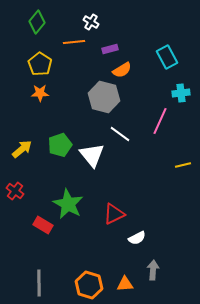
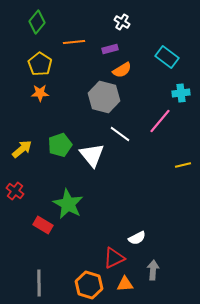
white cross: moved 31 px right
cyan rectangle: rotated 25 degrees counterclockwise
pink line: rotated 16 degrees clockwise
red triangle: moved 44 px down
